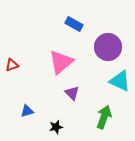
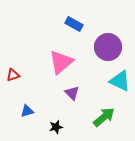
red triangle: moved 1 px right, 10 px down
green arrow: rotated 30 degrees clockwise
